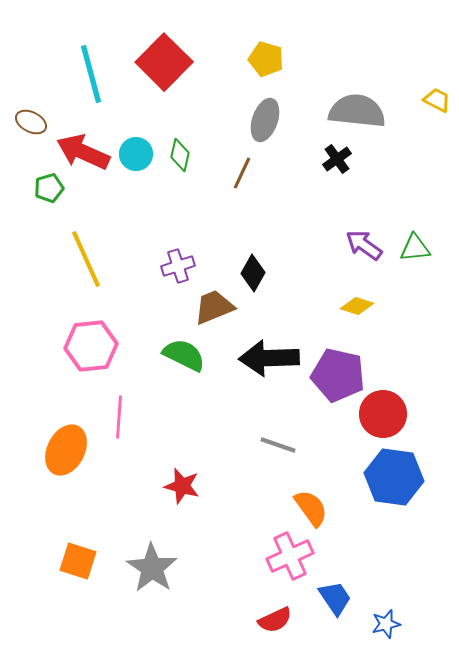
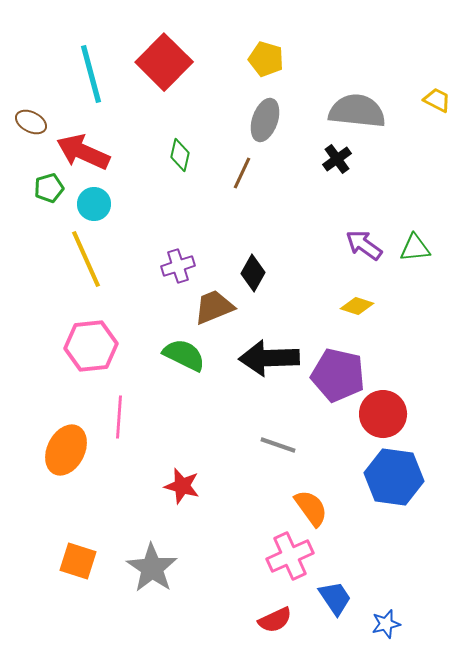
cyan circle: moved 42 px left, 50 px down
